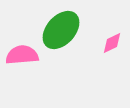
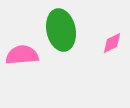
green ellipse: rotated 54 degrees counterclockwise
